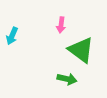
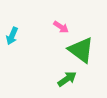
pink arrow: moved 2 px down; rotated 63 degrees counterclockwise
green arrow: rotated 48 degrees counterclockwise
